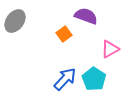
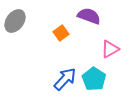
purple semicircle: moved 3 px right
orange square: moved 3 px left, 1 px up
